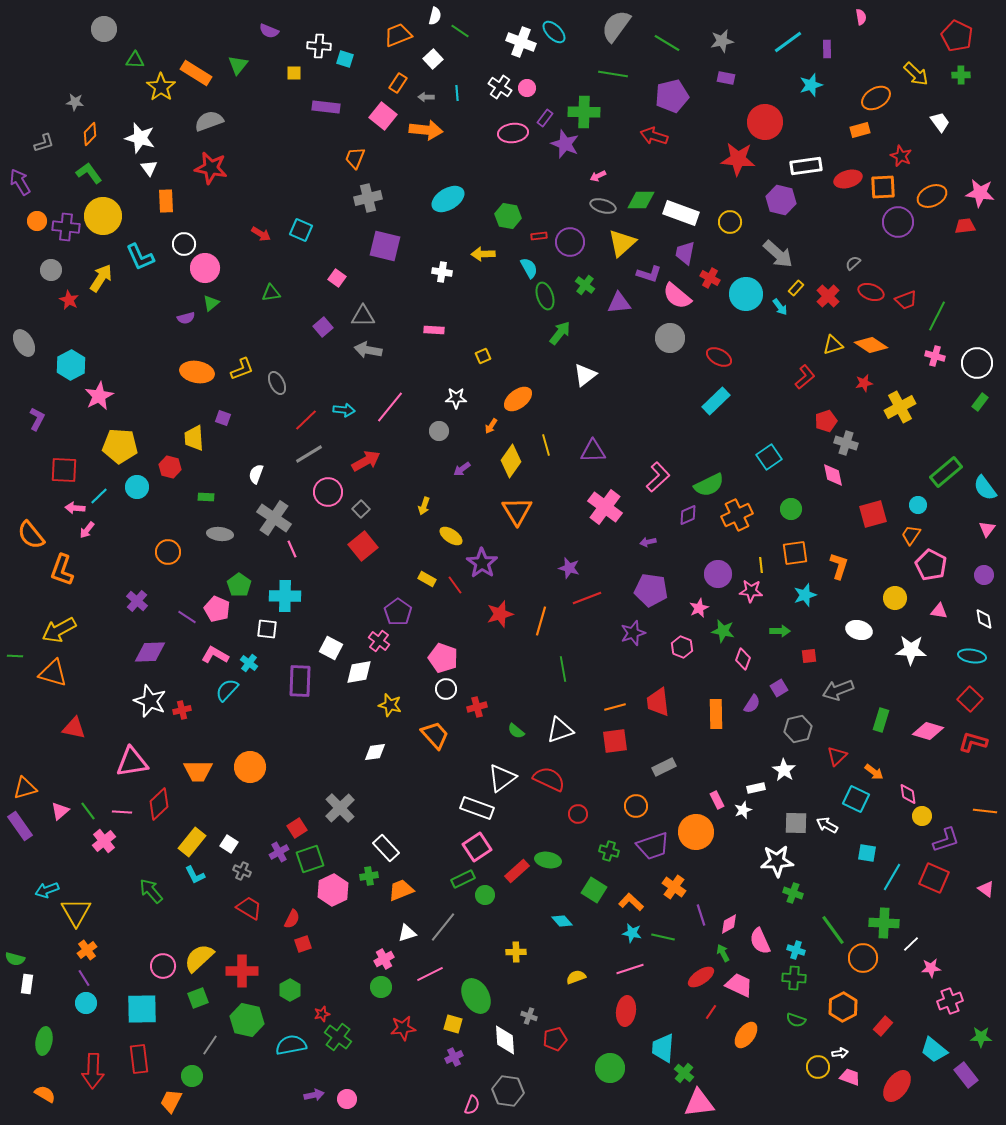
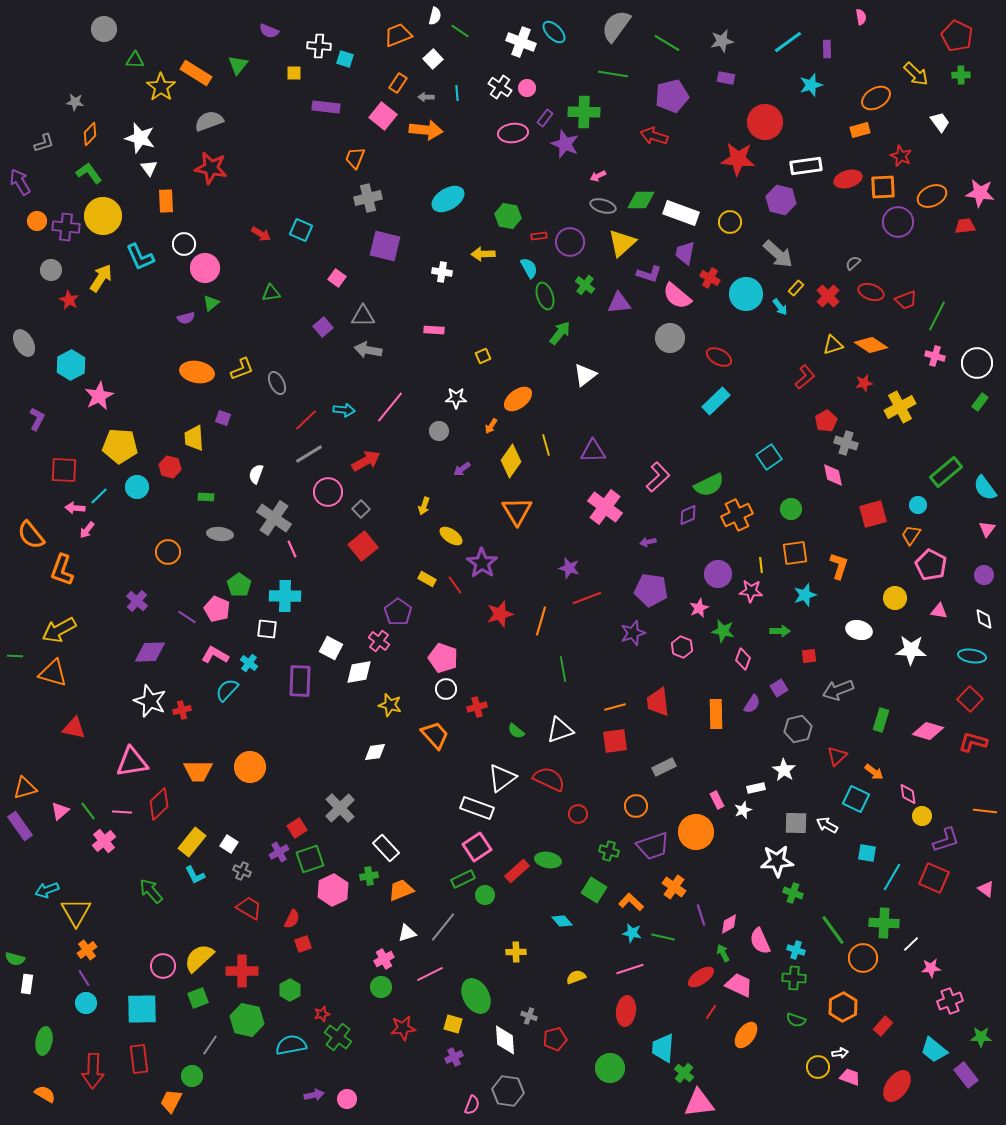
red pentagon at (826, 421): rotated 10 degrees counterclockwise
